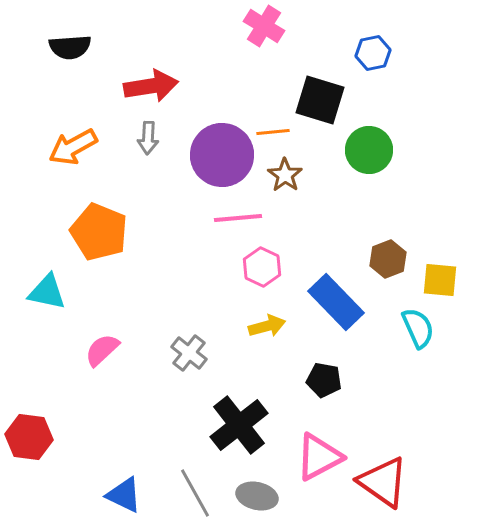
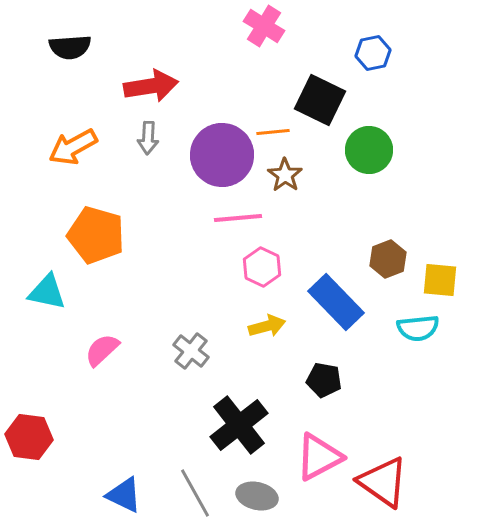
black square: rotated 9 degrees clockwise
orange pentagon: moved 3 px left, 3 px down; rotated 6 degrees counterclockwise
cyan semicircle: rotated 108 degrees clockwise
gray cross: moved 2 px right, 2 px up
